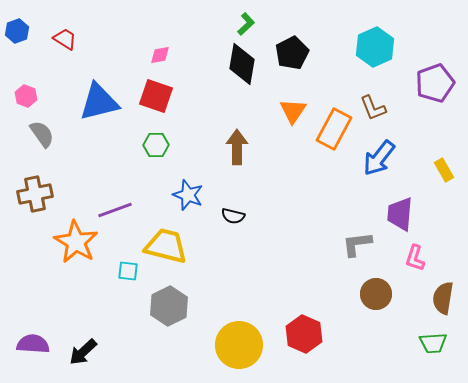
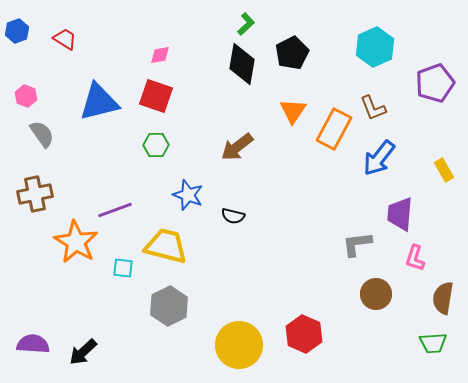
brown arrow: rotated 128 degrees counterclockwise
cyan square: moved 5 px left, 3 px up
